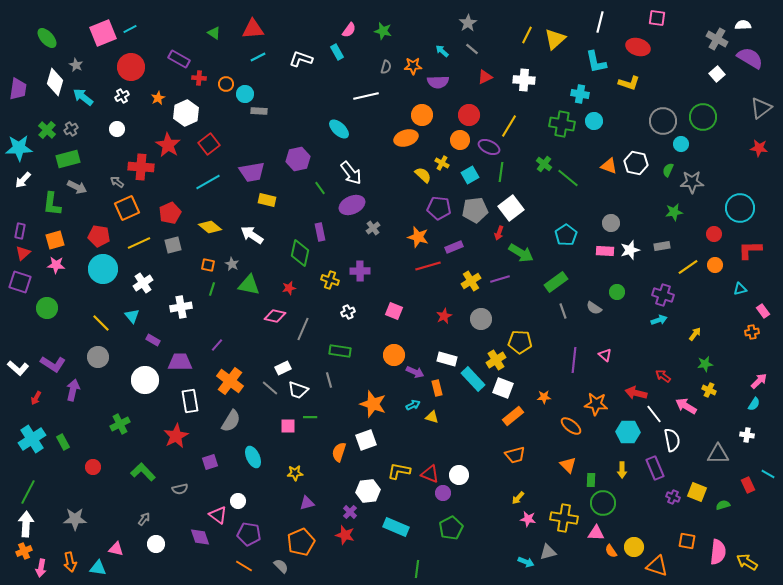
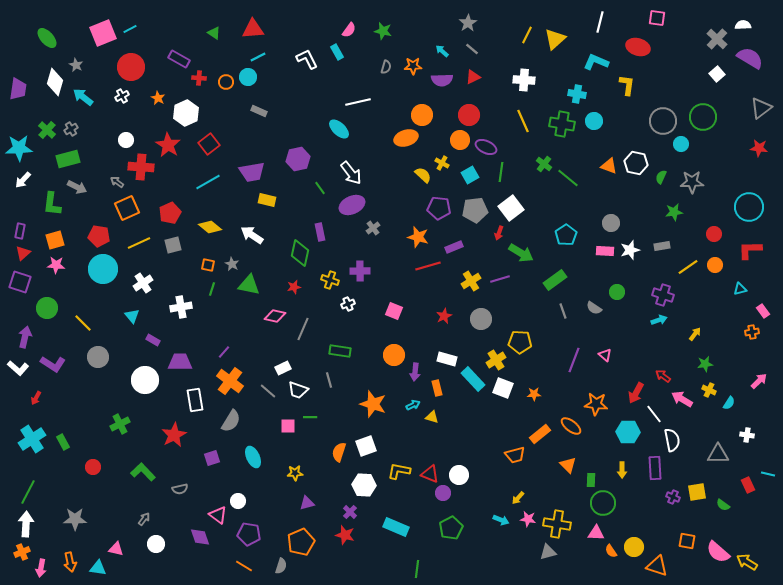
gray cross at (717, 39): rotated 15 degrees clockwise
white L-shape at (301, 59): moved 6 px right; rotated 45 degrees clockwise
cyan L-shape at (596, 62): rotated 125 degrees clockwise
red triangle at (485, 77): moved 12 px left
purple semicircle at (438, 82): moved 4 px right, 2 px up
yellow L-shape at (629, 83): moved 2 px left, 2 px down; rotated 100 degrees counterclockwise
orange circle at (226, 84): moved 2 px up
cyan circle at (245, 94): moved 3 px right, 17 px up
cyan cross at (580, 94): moved 3 px left
white line at (366, 96): moved 8 px left, 6 px down
orange star at (158, 98): rotated 16 degrees counterclockwise
gray rectangle at (259, 111): rotated 21 degrees clockwise
yellow line at (509, 126): moved 14 px right, 5 px up; rotated 55 degrees counterclockwise
white circle at (117, 129): moved 9 px right, 11 px down
purple ellipse at (489, 147): moved 3 px left
green semicircle at (668, 170): moved 7 px left, 7 px down
cyan circle at (740, 208): moved 9 px right, 1 px up
green rectangle at (556, 282): moved 1 px left, 2 px up
red star at (289, 288): moved 5 px right, 1 px up
white cross at (348, 312): moved 8 px up
yellow line at (101, 323): moved 18 px left
purple line at (217, 345): moved 7 px right, 7 px down
purple line at (574, 360): rotated 15 degrees clockwise
purple arrow at (415, 372): rotated 72 degrees clockwise
gray line at (270, 388): moved 2 px left, 3 px down
purple arrow at (73, 390): moved 48 px left, 53 px up
red arrow at (636, 393): rotated 75 degrees counterclockwise
orange star at (544, 397): moved 10 px left, 3 px up
white rectangle at (190, 401): moved 5 px right, 1 px up
cyan semicircle at (754, 404): moved 25 px left, 1 px up
pink arrow at (686, 406): moved 4 px left, 7 px up
orange rectangle at (513, 416): moved 27 px right, 18 px down
red star at (176, 436): moved 2 px left, 1 px up
white square at (366, 440): moved 6 px down
purple square at (210, 462): moved 2 px right, 4 px up
purple rectangle at (655, 468): rotated 20 degrees clockwise
cyan line at (768, 474): rotated 16 degrees counterclockwise
white hexagon at (368, 491): moved 4 px left, 6 px up; rotated 10 degrees clockwise
yellow square at (697, 492): rotated 30 degrees counterclockwise
green semicircle at (723, 505): rotated 128 degrees counterclockwise
yellow cross at (564, 518): moved 7 px left, 6 px down
orange cross at (24, 551): moved 2 px left, 1 px down
pink semicircle at (718, 552): rotated 125 degrees clockwise
cyan arrow at (526, 562): moved 25 px left, 42 px up
gray semicircle at (281, 566): rotated 63 degrees clockwise
